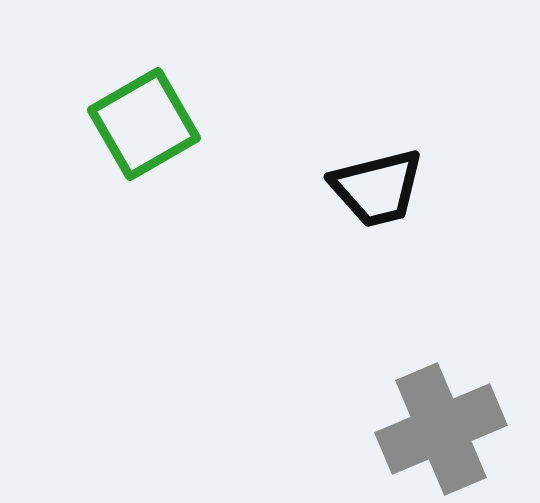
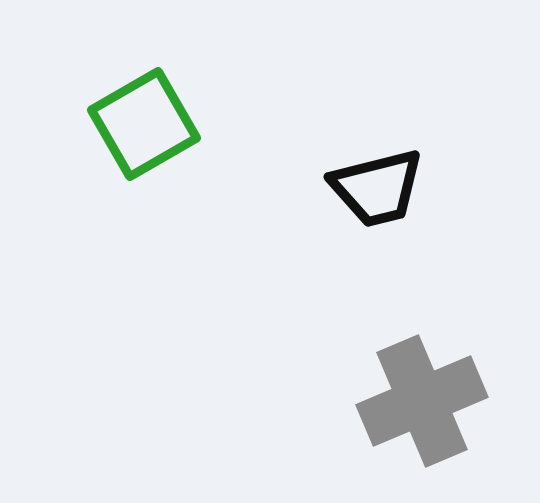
gray cross: moved 19 px left, 28 px up
